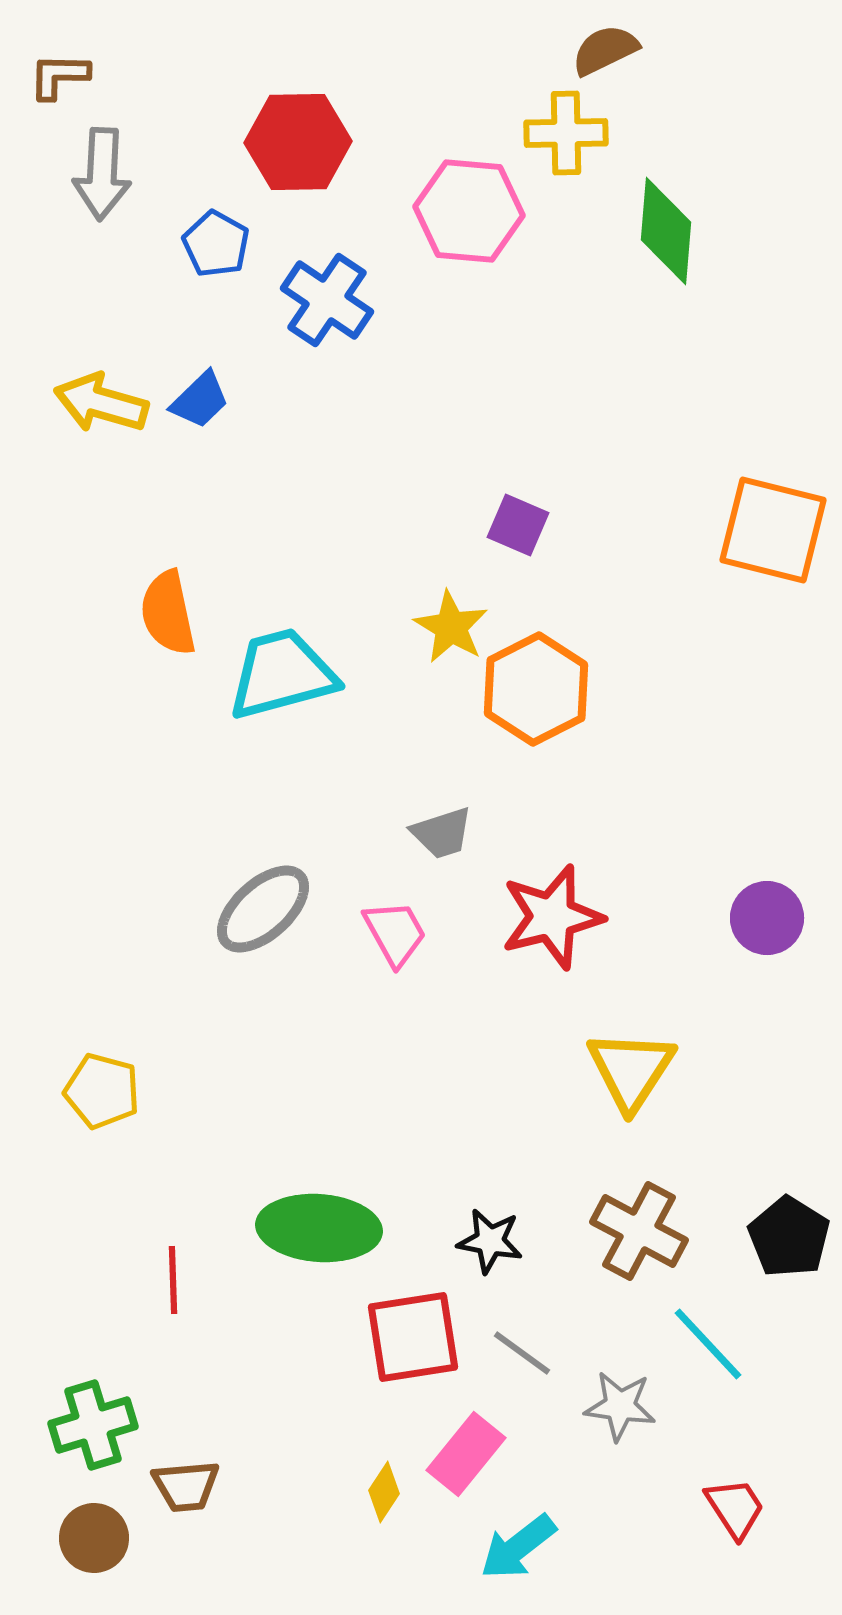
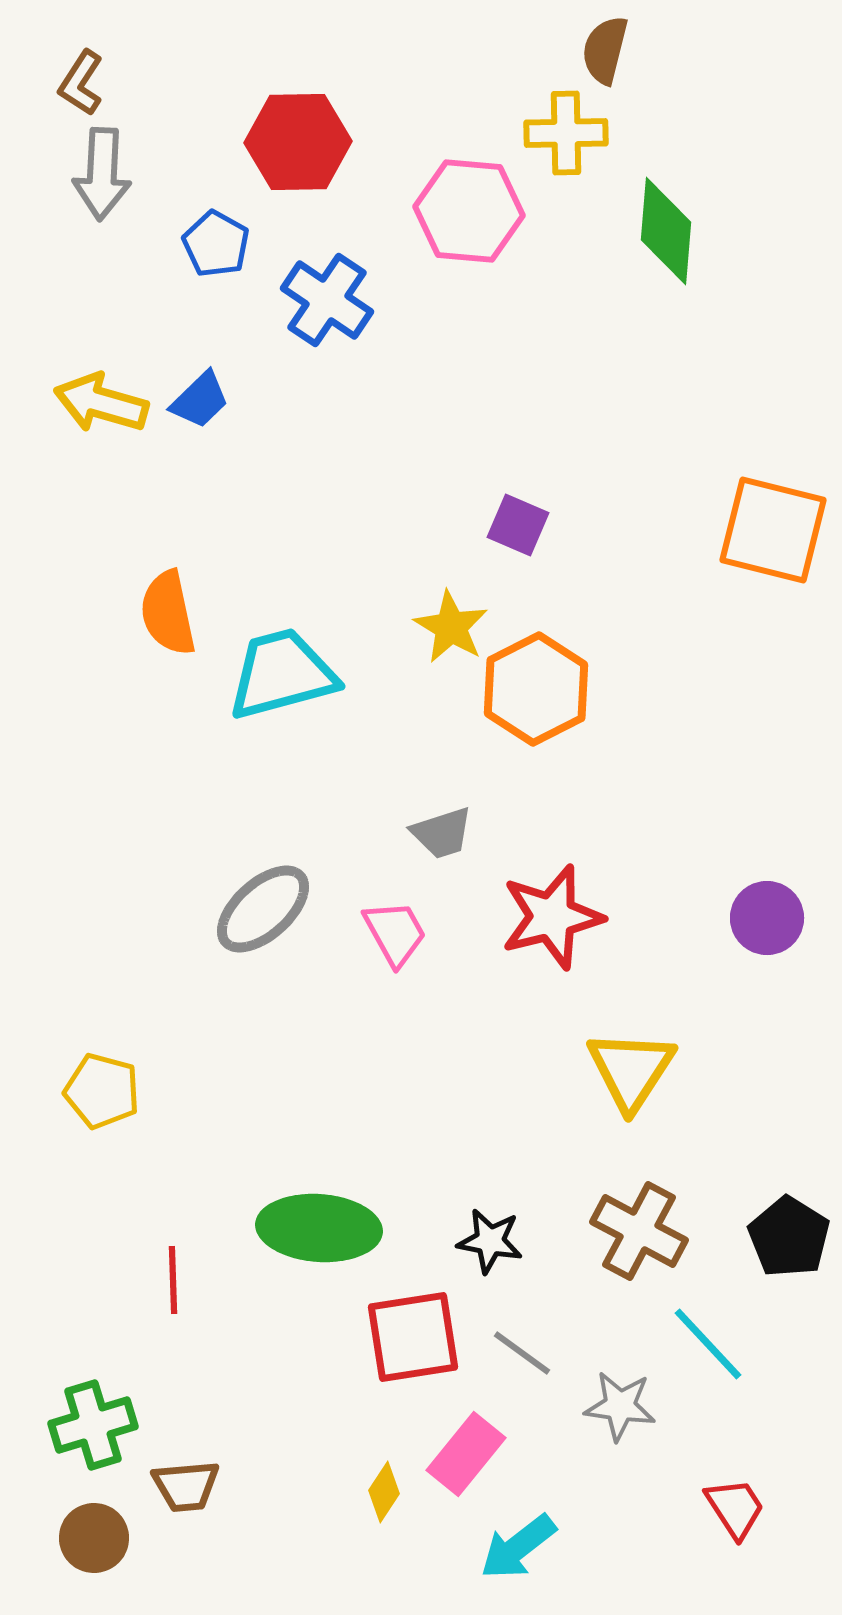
brown semicircle: rotated 50 degrees counterclockwise
brown L-shape: moved 22 px right, 7 px down; rotated 58 degrees counterclockwise
